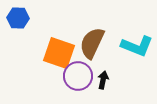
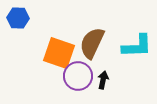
cyan L-shape: rotated 24 degrees counterclockwise
